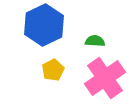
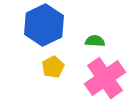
yellow pentagon: moved 3 px up
